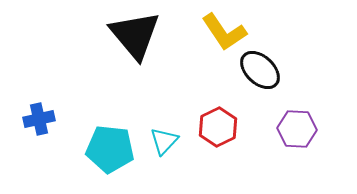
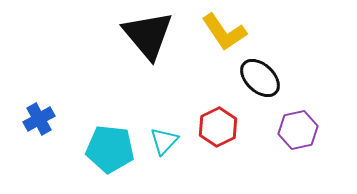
black triangle: moved 13 px right
black ellipse: moved 8 px down
blue cross: rotated 16 degrees counterclockwise
purple hexagon: moved 1 px right, 1 px down; rotated 15 degrees counterclockwise
